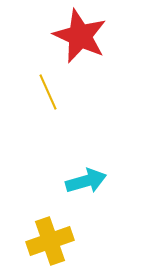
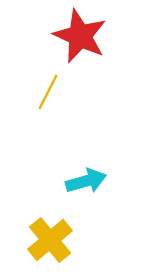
yellow line: rotated 51 degrees clockwise
yellow cross: moved 1 px up; rotated 21 degrees counterclockwise
